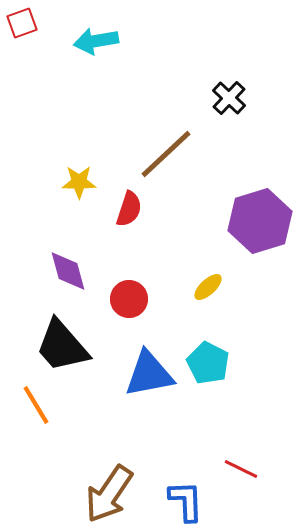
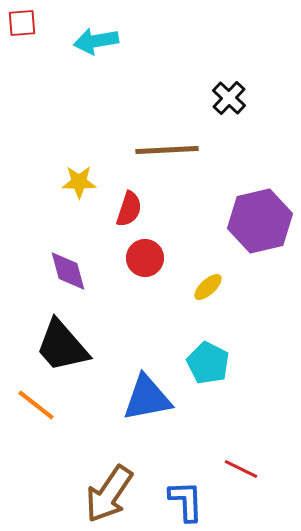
red square: rotated 16 degrees clockwise
brown line: moved 1 px right, 4 px up; rotated 40 degrees clockwise
purple hexagon: rotated 4 degrees clockwise
red circle: moved 16 px right, 41 px up
blue triangle: moved 2 px left, 24 px down
orange line: rotated 21 degrees counterclockwise
